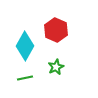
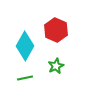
green star: moved 1 px up
